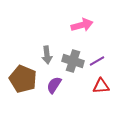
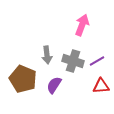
pink arrow: rotated 55 degrees counterclockwise
